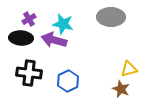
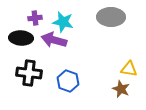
purple cross: moved 6 px right, 1 px up; rotated 24 degrees clockwise
cyan star: moved 2 px up
yellow triangle: rotated 24 degrees clockwise
blue hexagon: rotated 15 degrees counterclockwise
